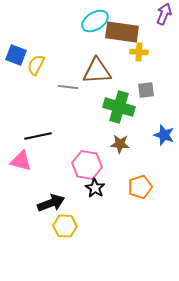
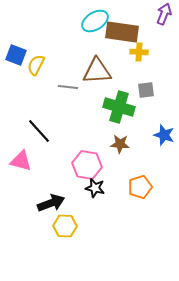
black line: moved 1 px right, 5 px up; rotated 60 degrees clockwise
black star: rotated 18 degrees counterclockwise
